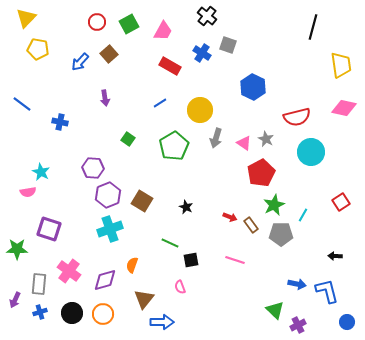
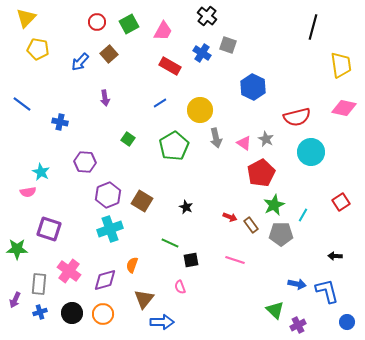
gray arrow at (216, 138): rotated 30 degrees counterclockwise
purple hexagon at (93, 168): moved 8 px left, 6 px up
